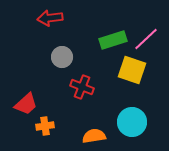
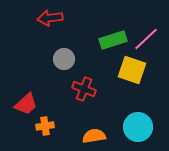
gray circle: moved 2 px right, 2 px down
red cross: moved 2 px right, 2 px down
cyan circle: moved 6 px right, 5 px down
